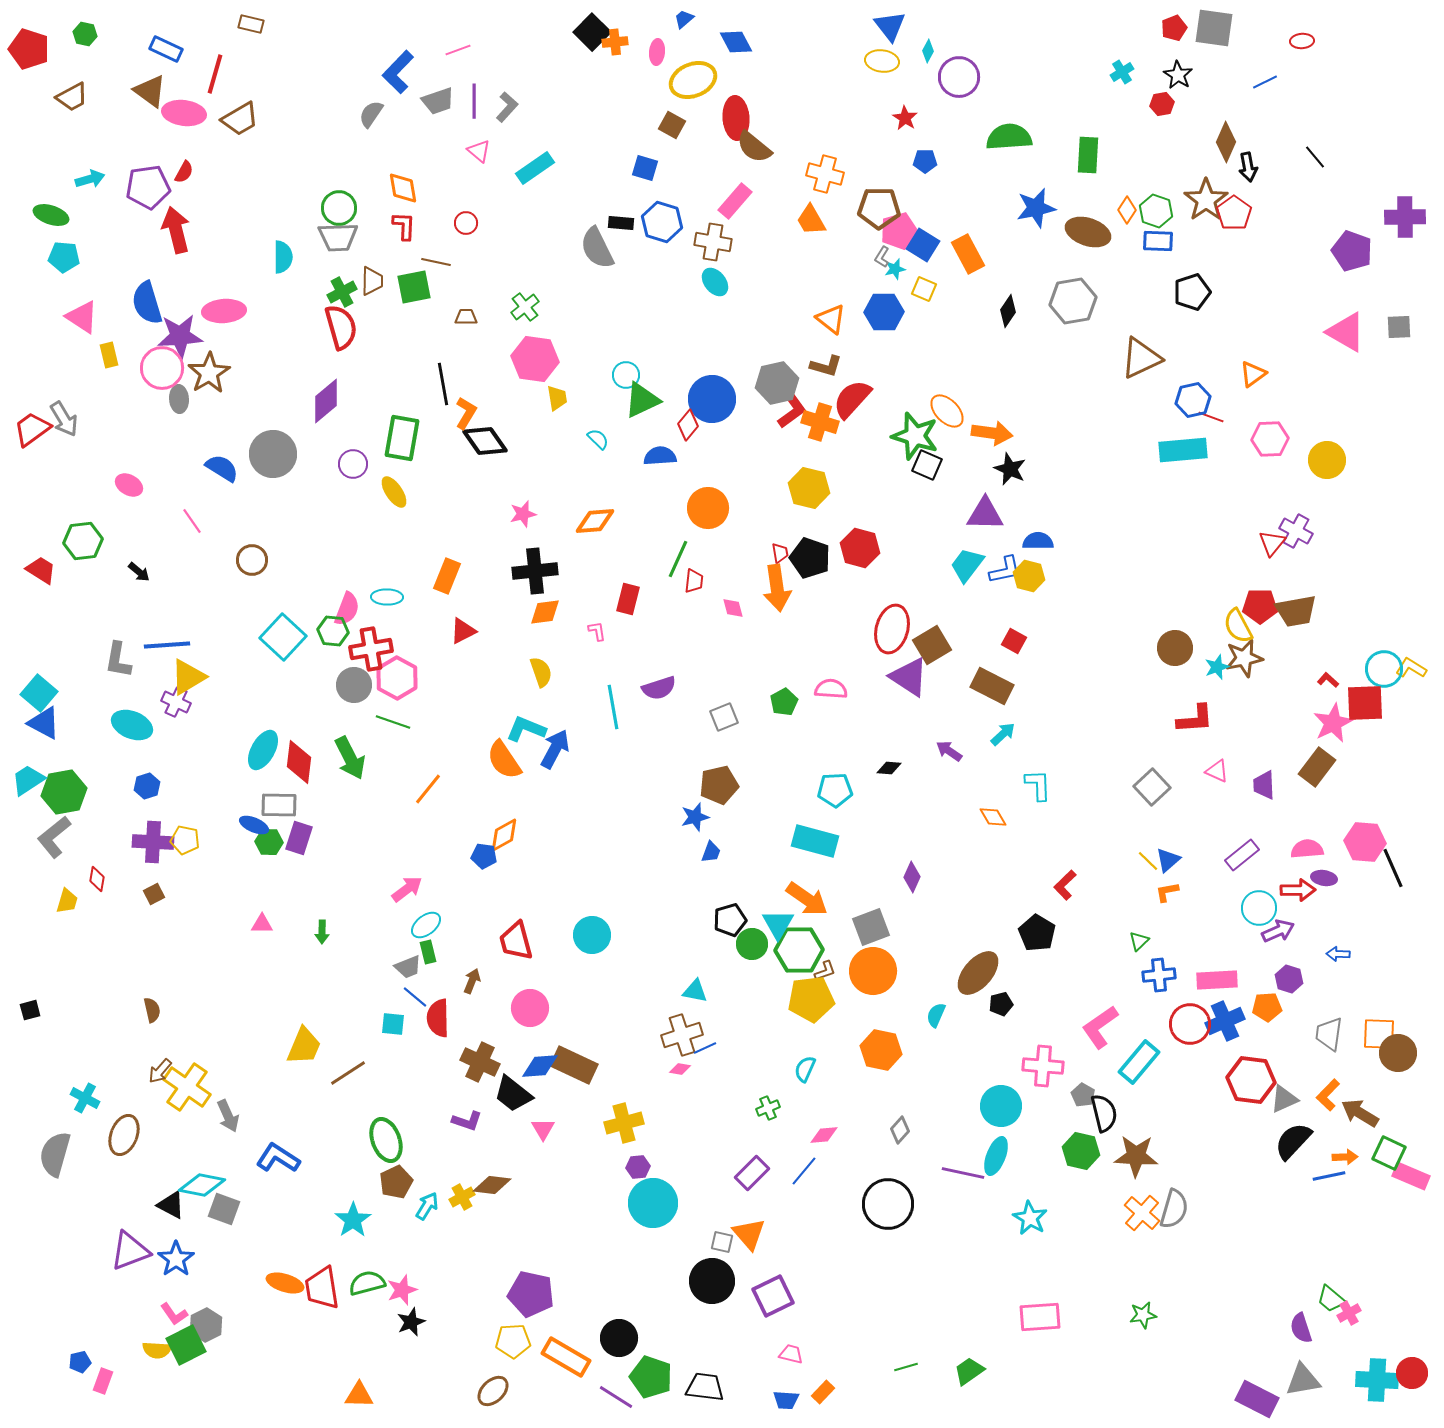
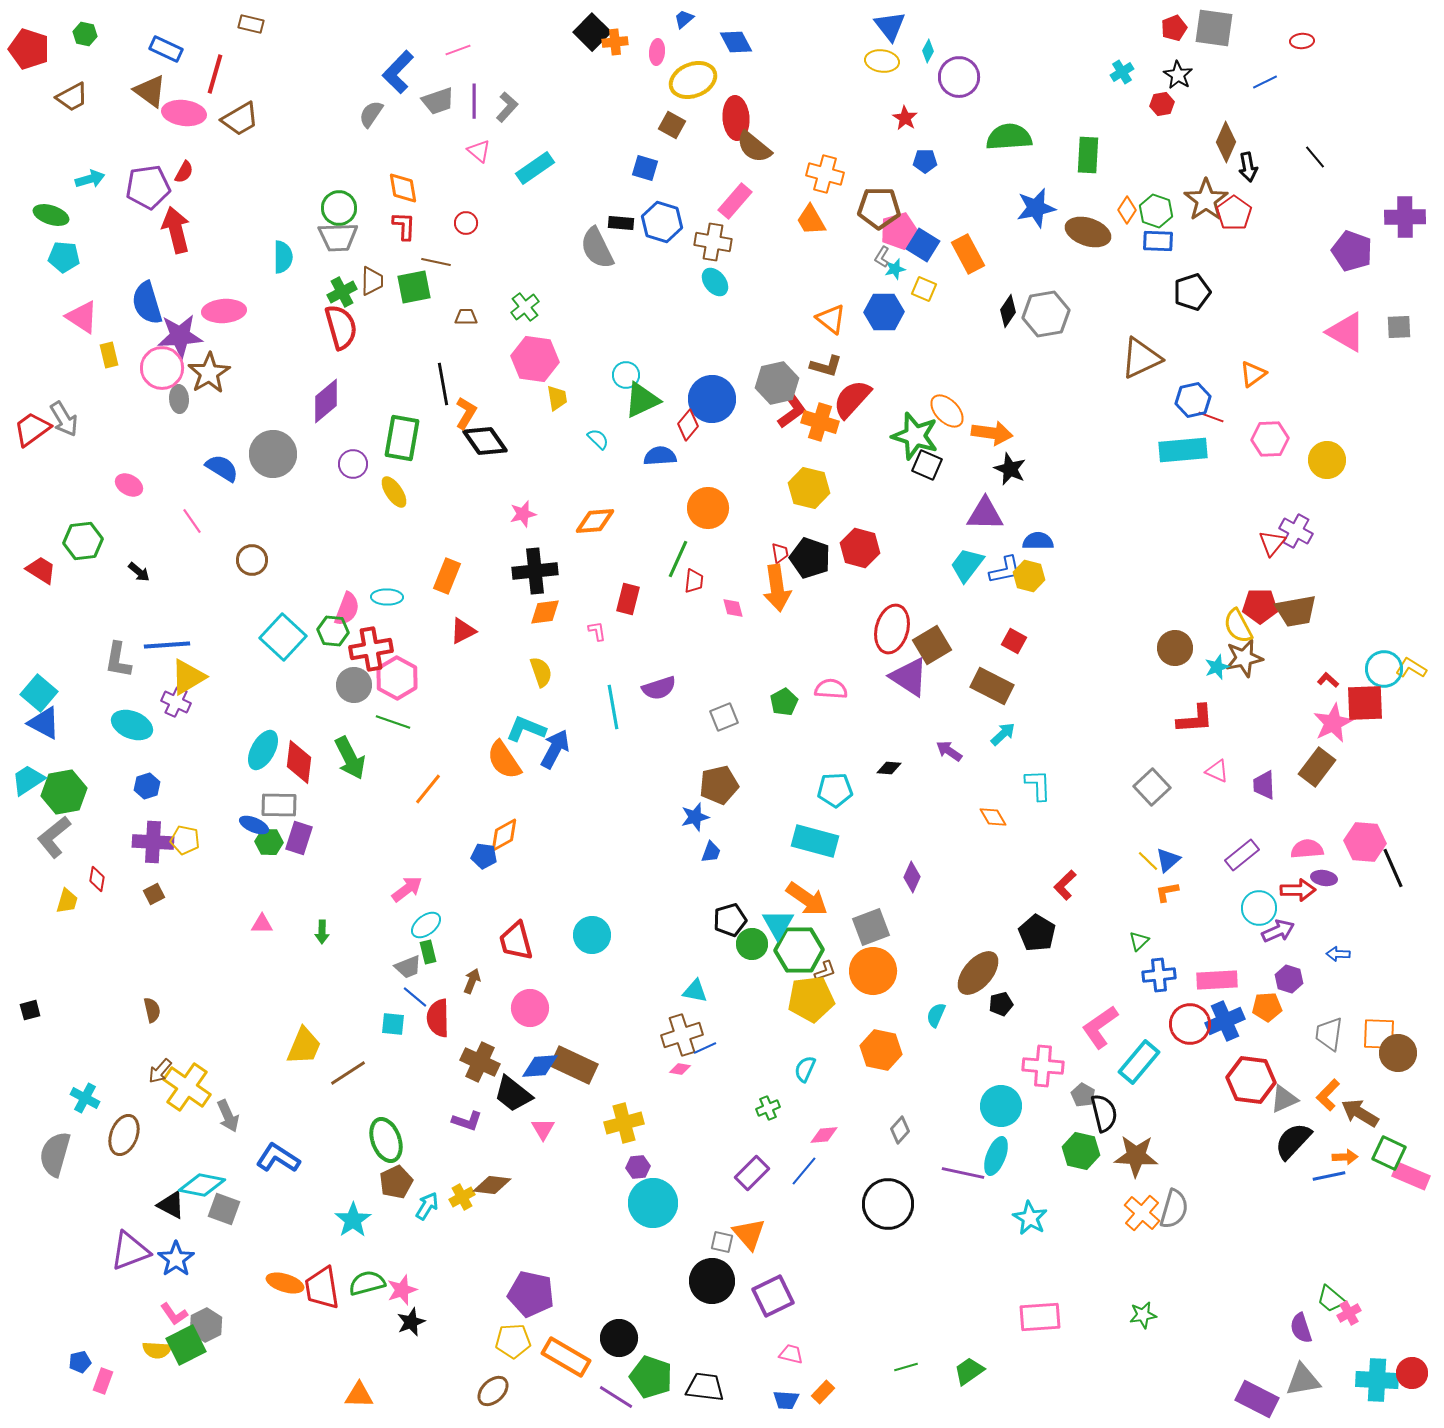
gray hexagon at (1073, 301): moved 27 px left, 13 px down
